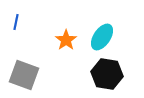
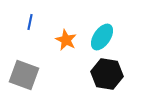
blue line: moved 14 px right
orange star: rotated 10 degrees counterclockwise
